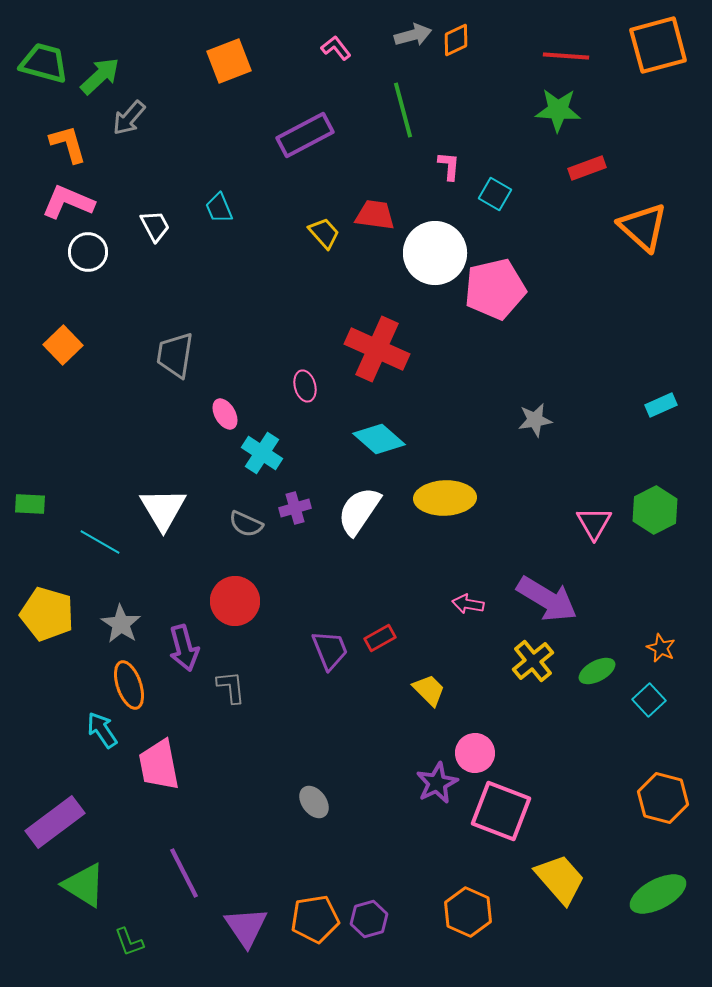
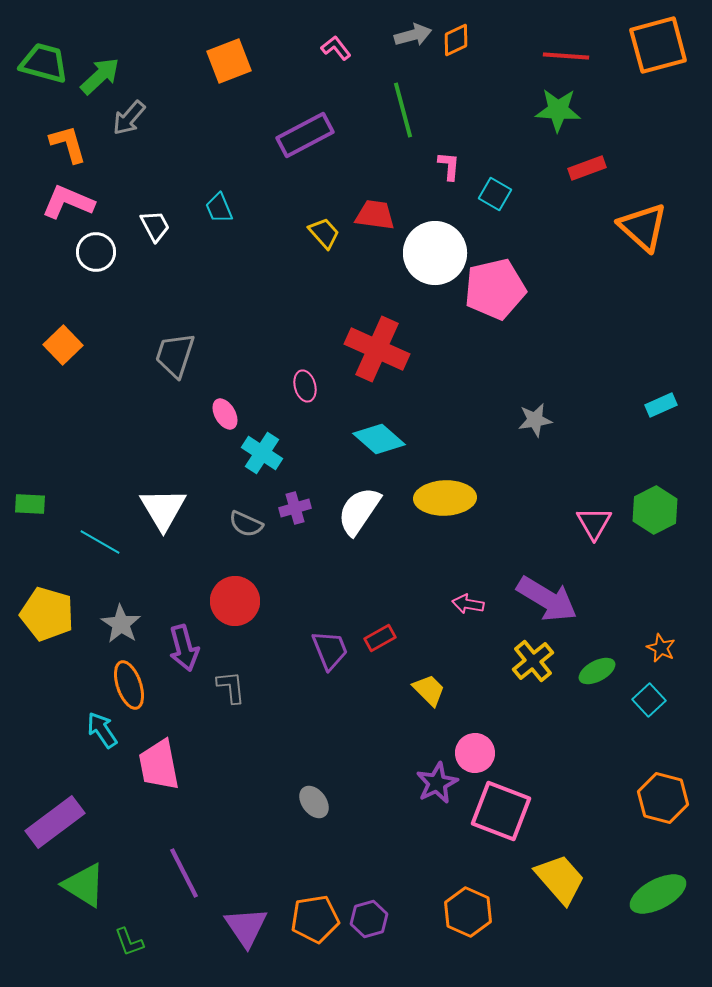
white circle at (88, 252): moved 8 px right
gray trapezoid at (175, 355): rotated 9 degrees clockwise
